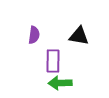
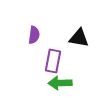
black triangle: moved 2 px down
purple rectangle: rotated 10 degrees clockwise
